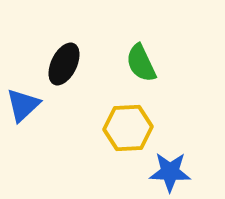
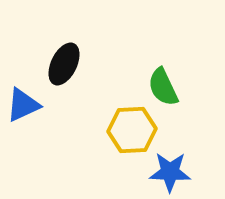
green semicircle: moved 22 px right, 24 px down
blue triangle: rotated 18 degrees clockwise
yellow hexagon: moved 4 px right, 2 px down
